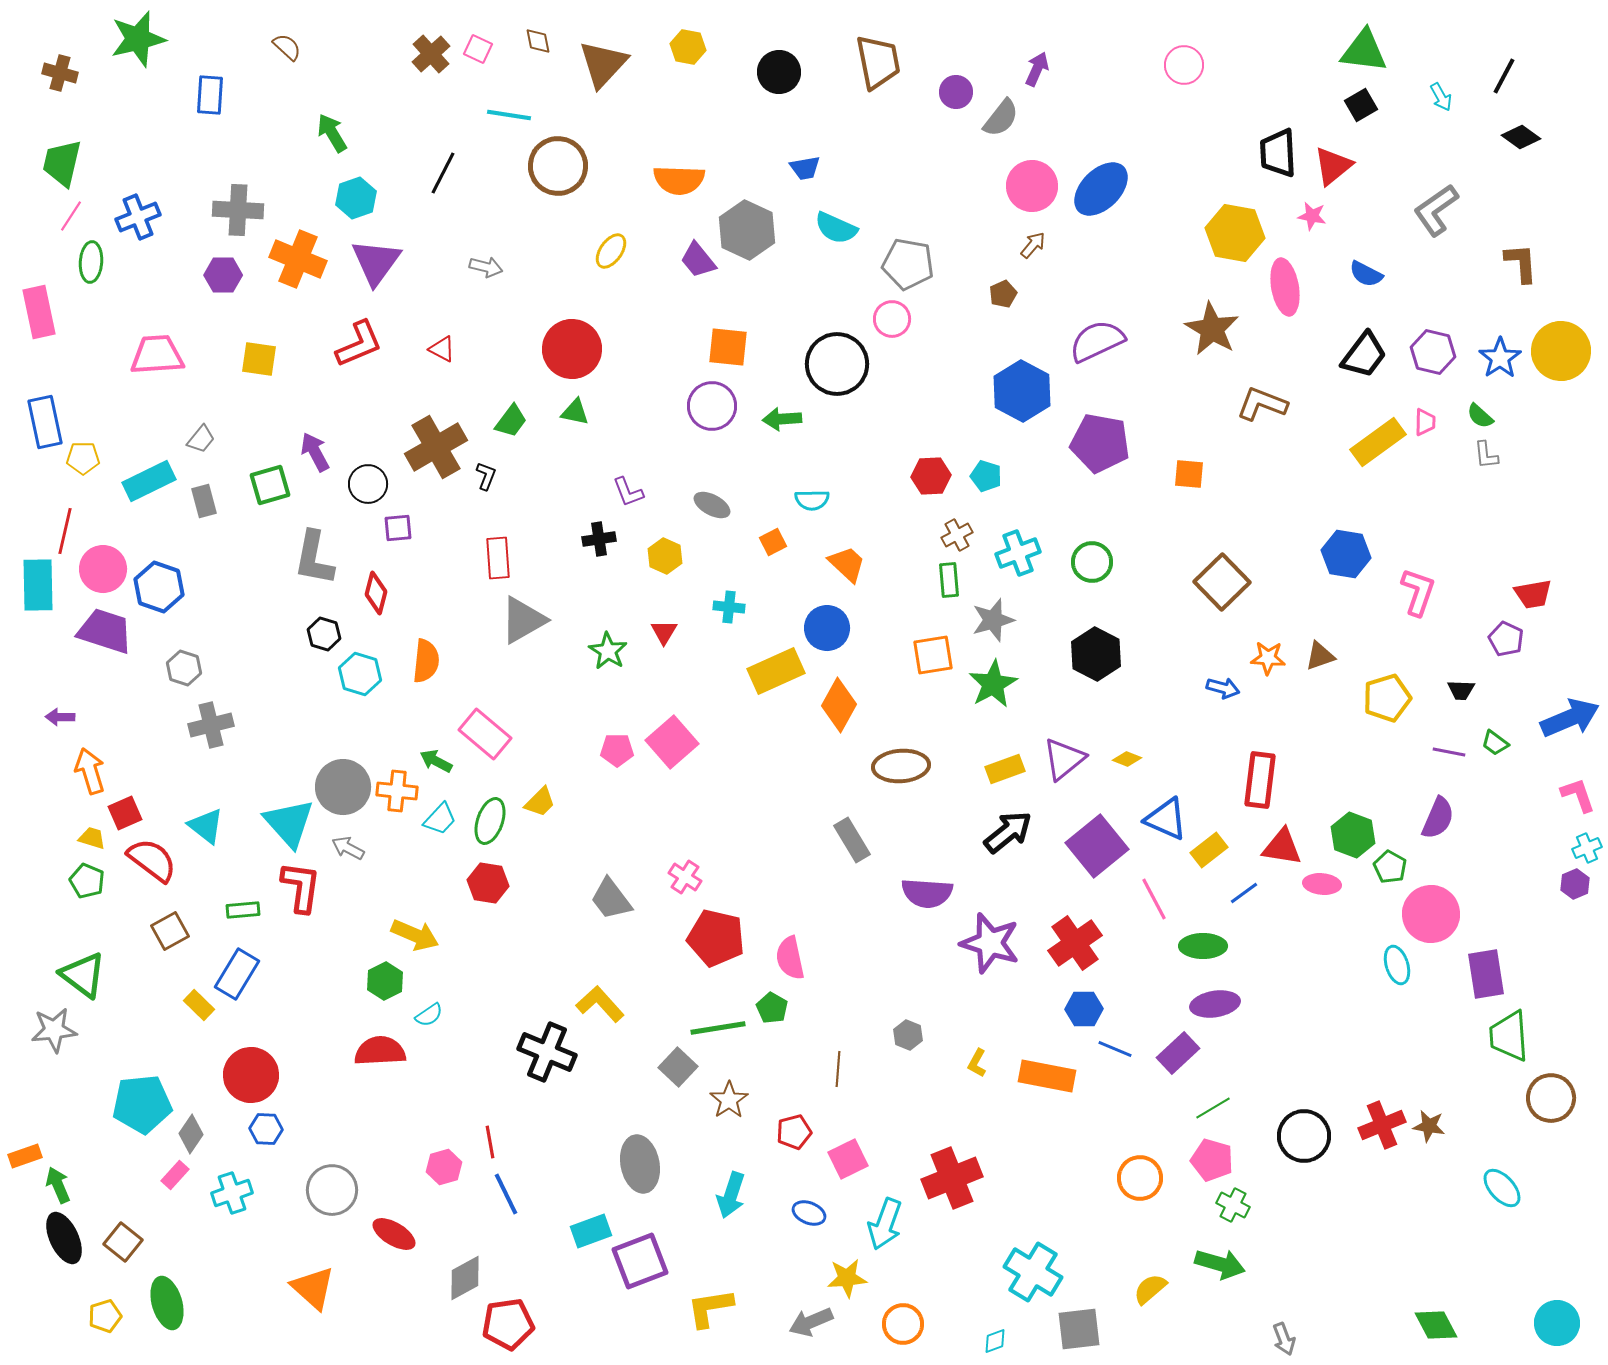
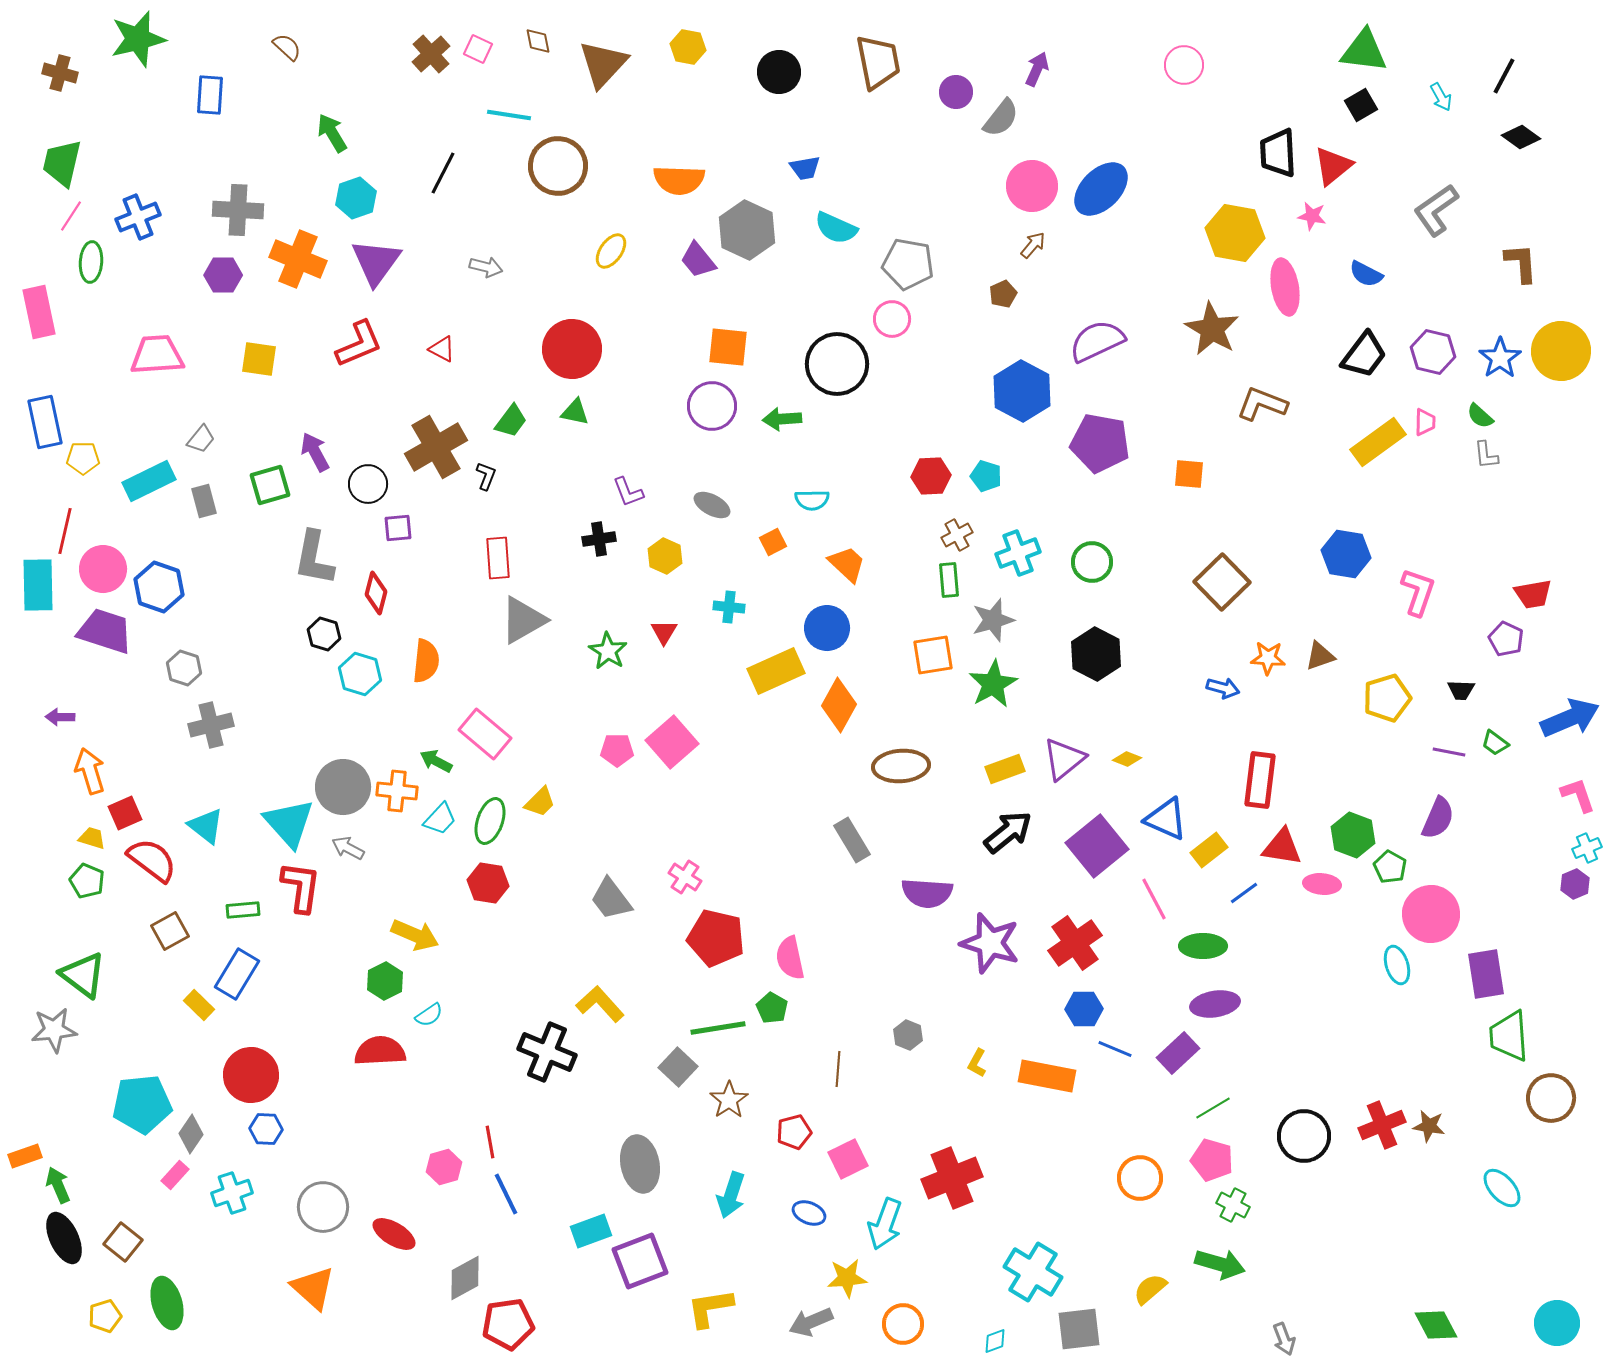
gray circle at (332, 1190): moved 9 px left, 17 px down
